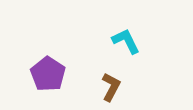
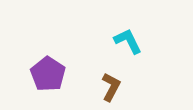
cyan L-shape: moved 2 px right
